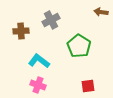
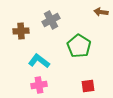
pink cross: moved 1 px right; rotated 28 degrees counterclockwise
